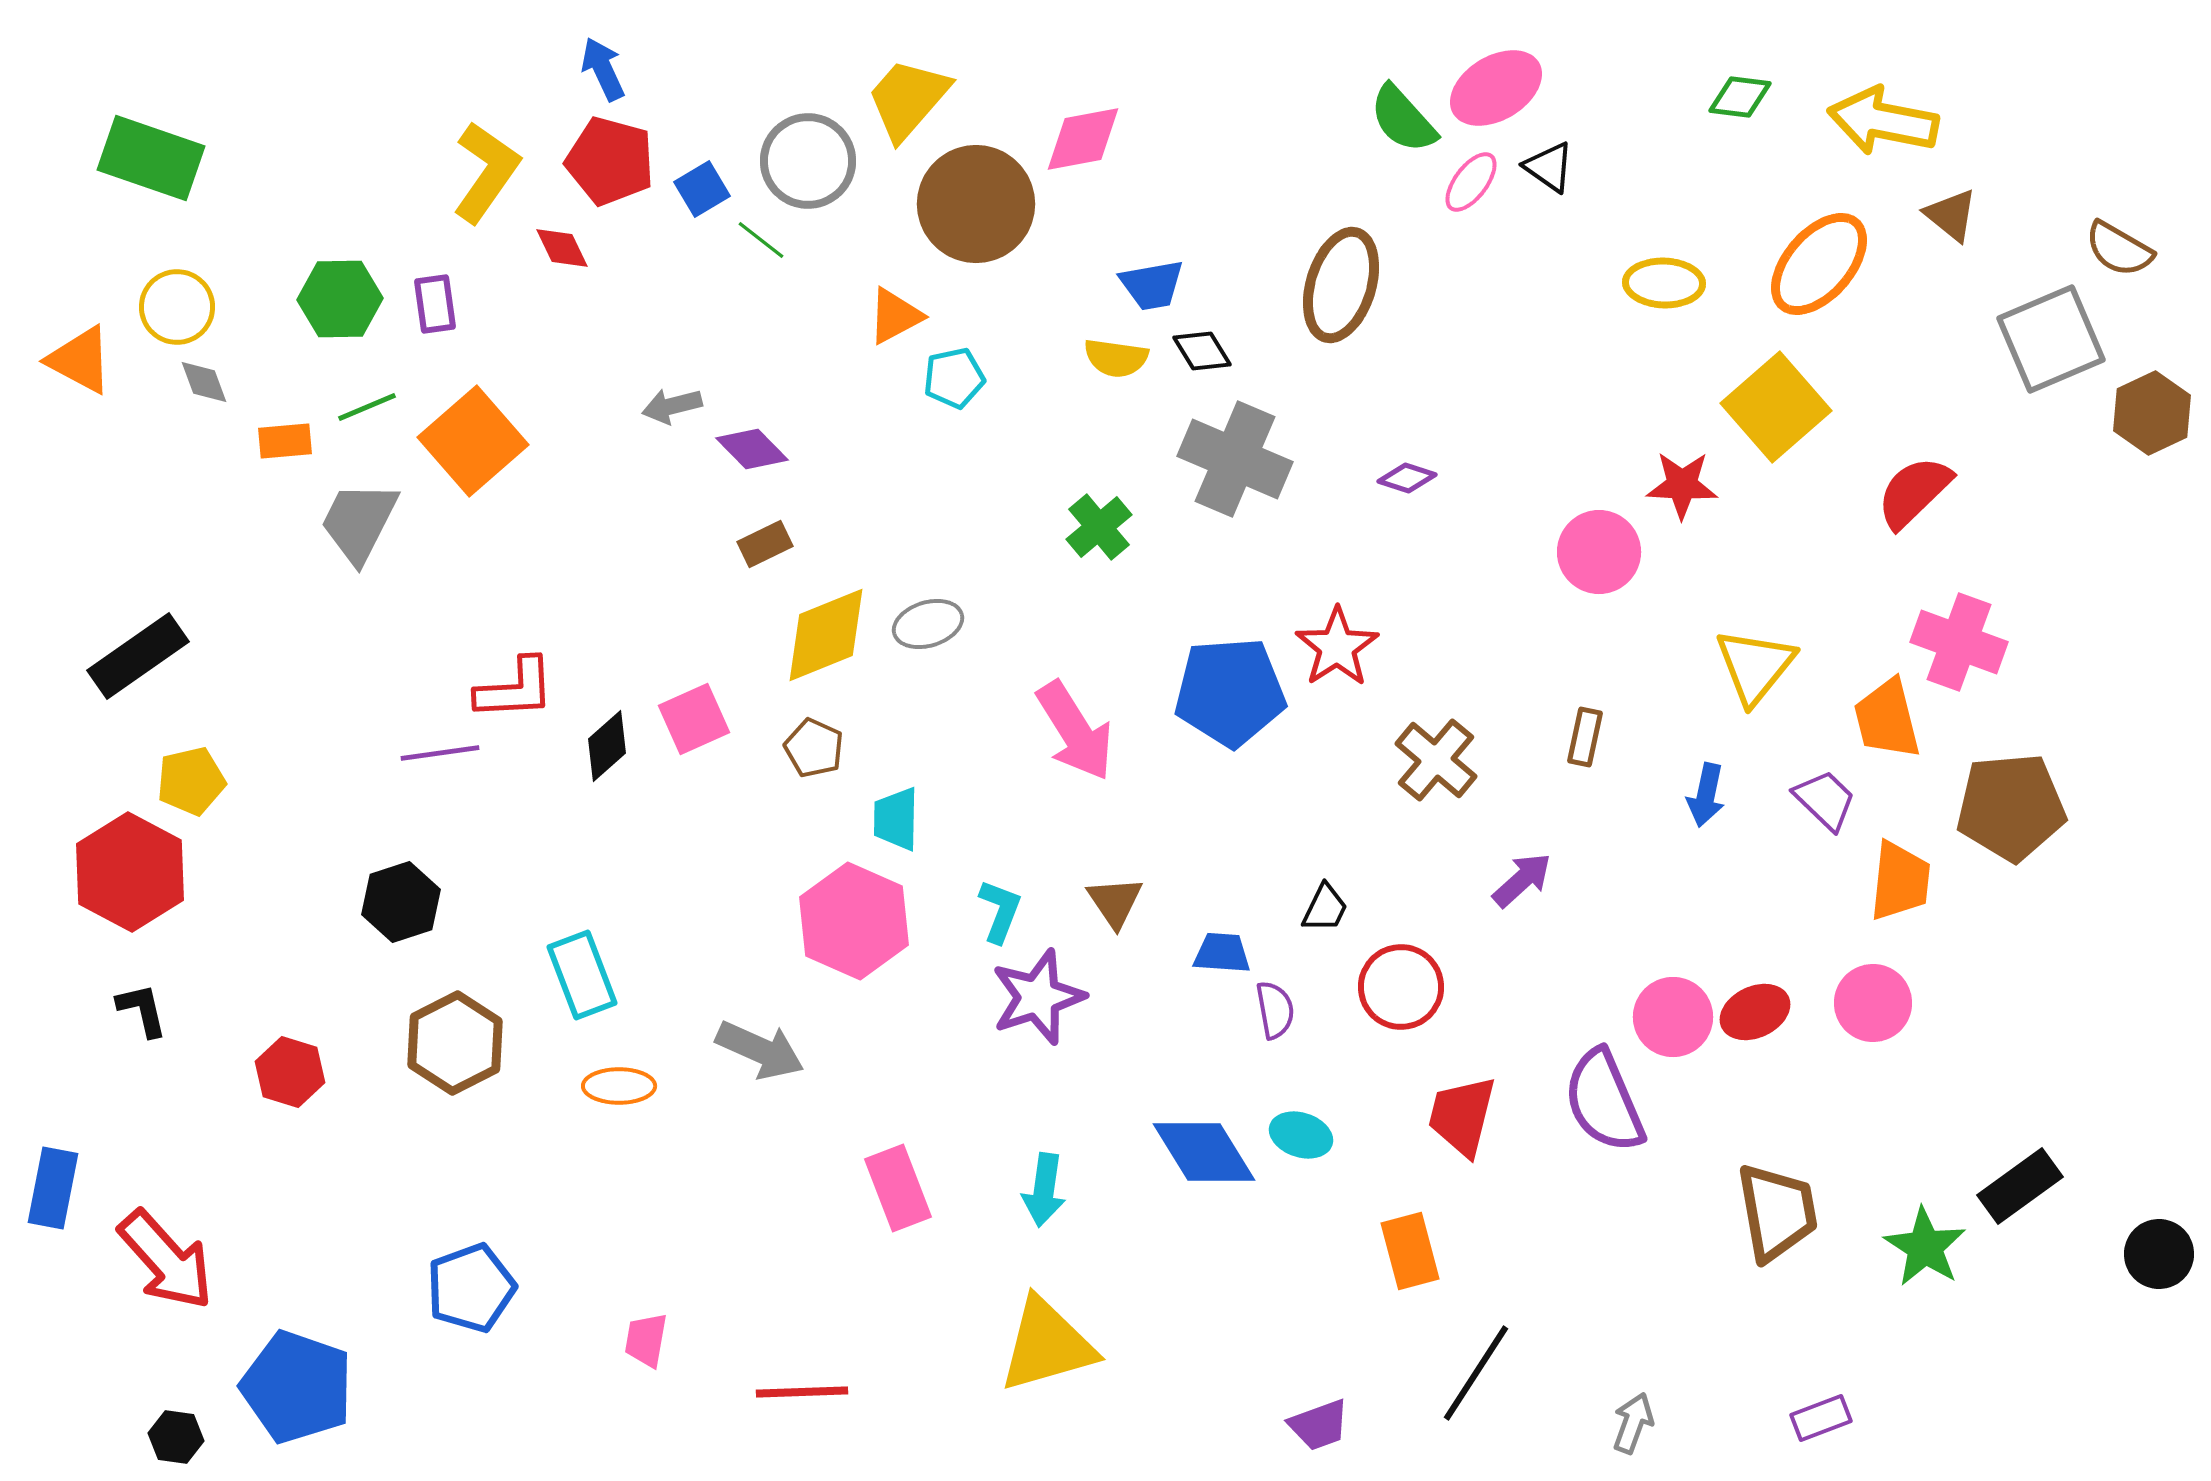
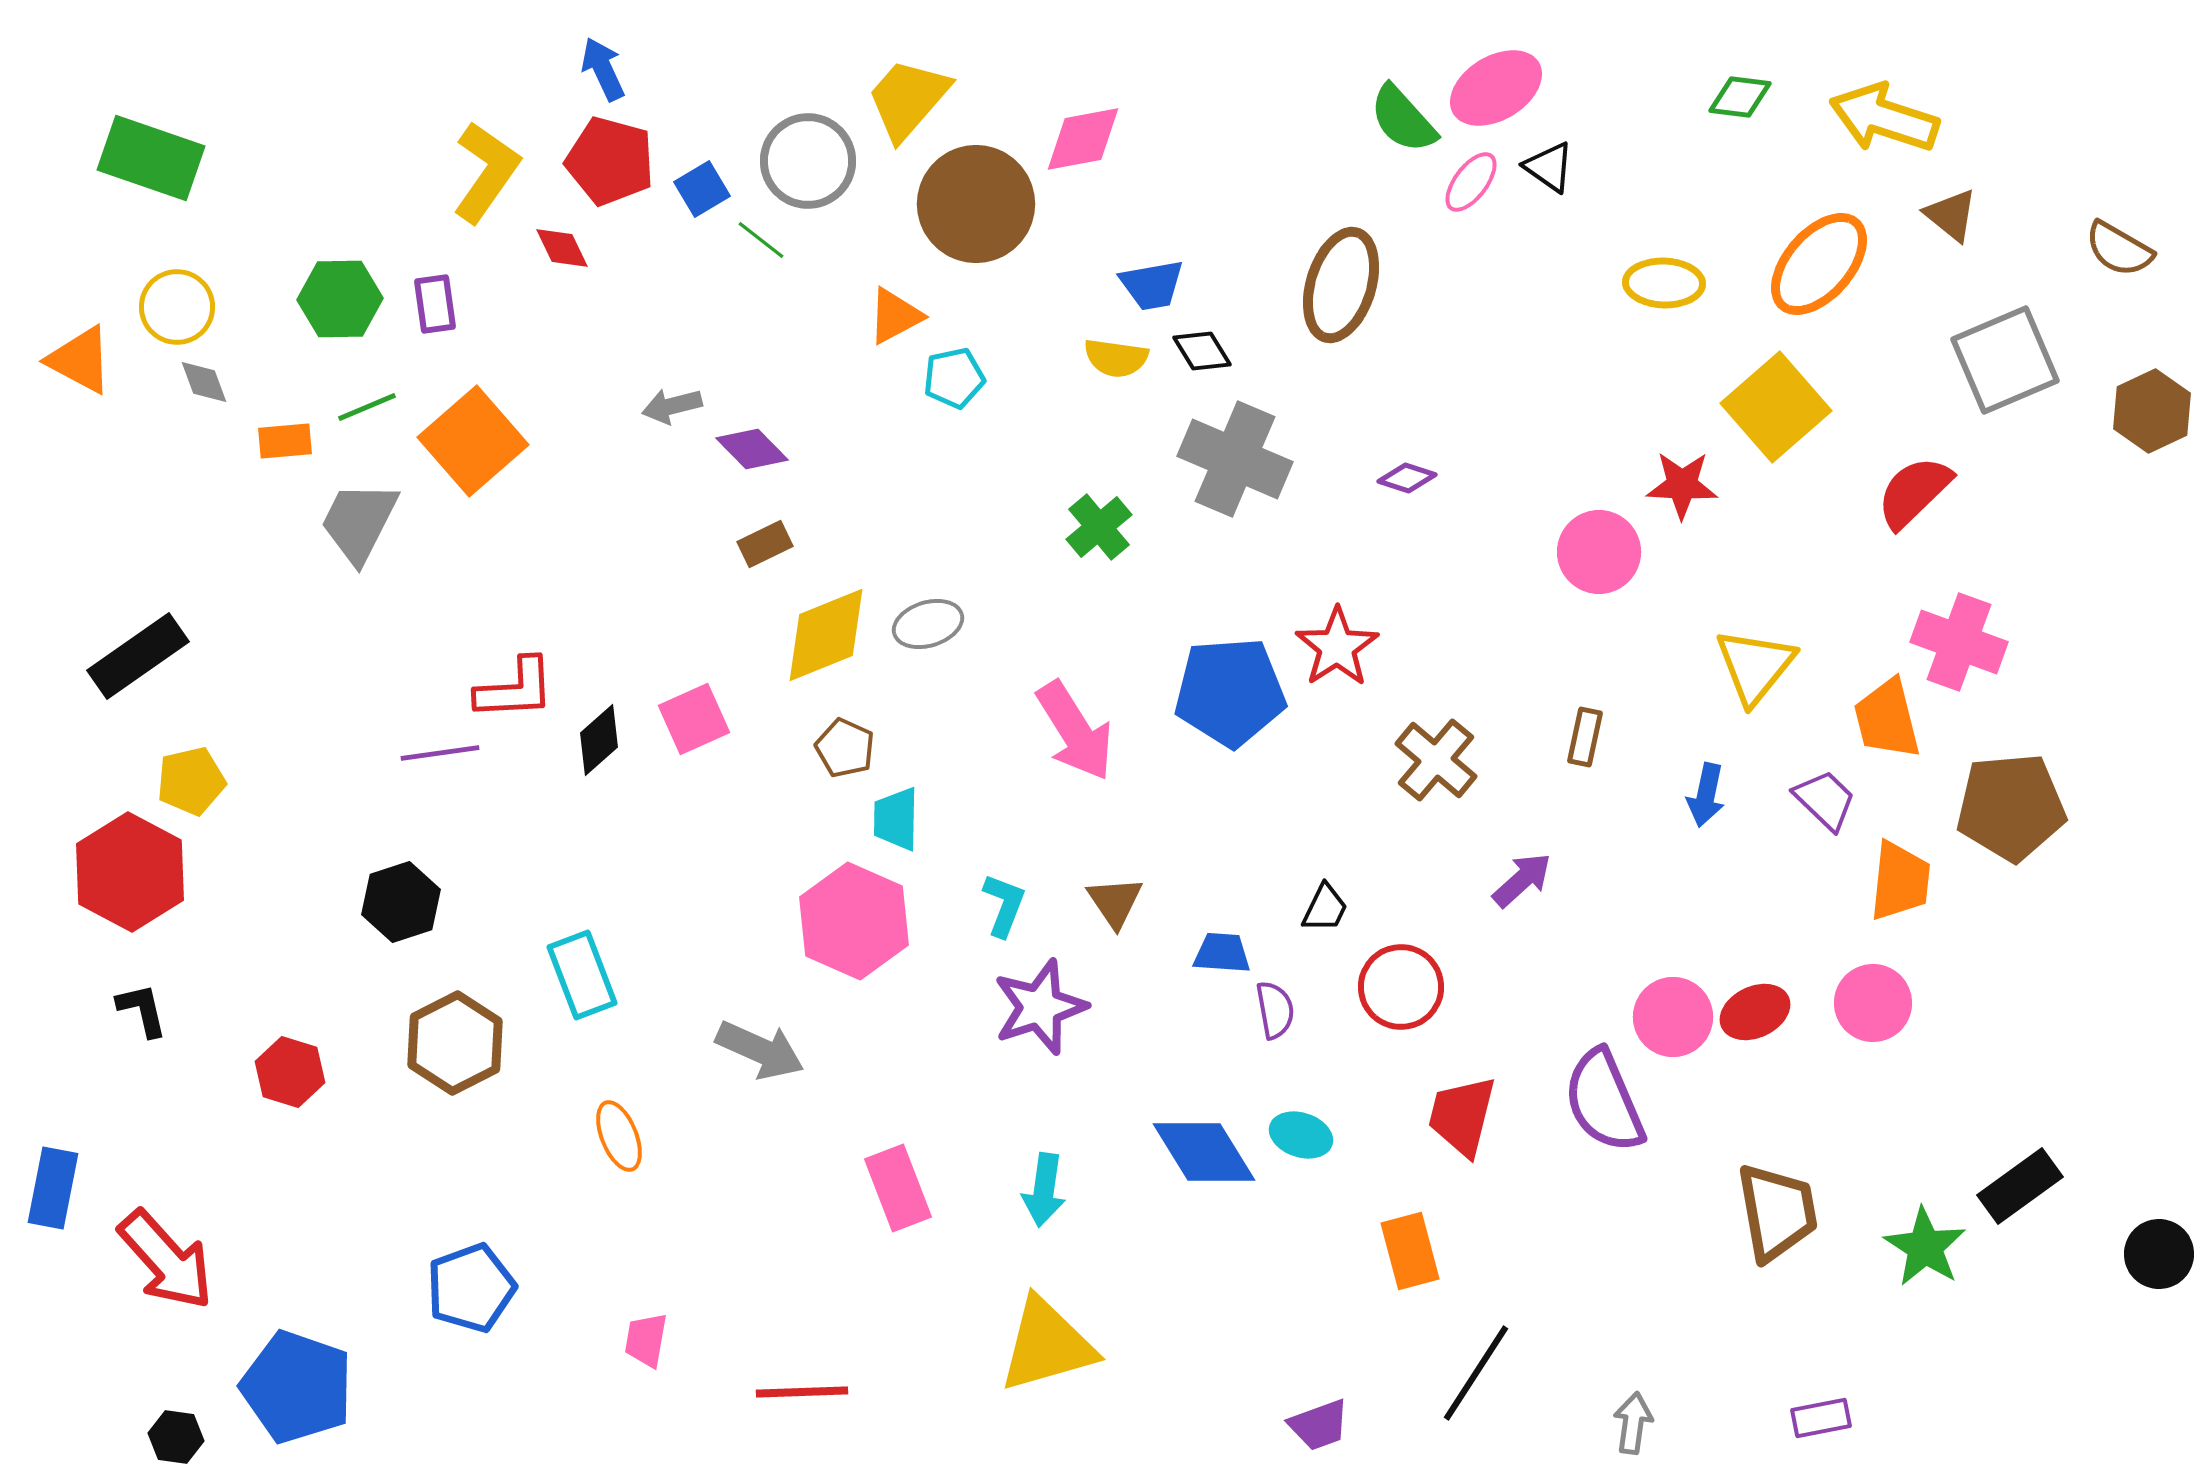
yellow arrow at (1883, 121): moved 1 px right, 3 px up; rotated 7 degrees clockwise
gray square at (2051, 339): moved 46 px left, 21 px down
brown hexagon at (2152, 413): moved 2 px up
black diamond at (607, 746): moved 8 px left, 6 px up
brown pentagon at (814, 748): moved 31 px right
cyan L-shape at (1000, 911): moved 4 px right, 6 px up
purple star at (1038, 997): moved 2 px right, 10 px down
orange ellipse at (619, 1086): moved 50 px down; rotated 68 degrees clockwise
purple rectangle at (1821, 1418): rotated 10 degrees clockwise
gray arrow at (1633, 1423): rotated 12 degrees counterclockwise
